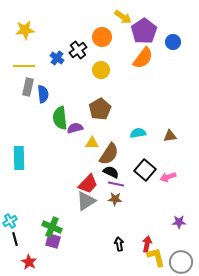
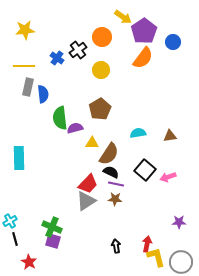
black arrow: moved 3 px left, 2 px down
